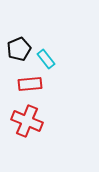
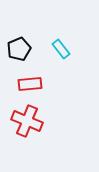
cyan rectangle: moved 15 px right, 10 px up
